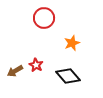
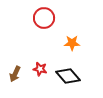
orange star: rotated 21 degrees clockwise
red star: moved 4 px right, 4 px down; rotated 16 degrees counterclockwise
brown arrow: moved 3 px down; rotated 35 degrees counterclockwise
